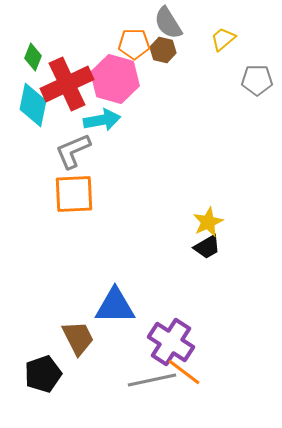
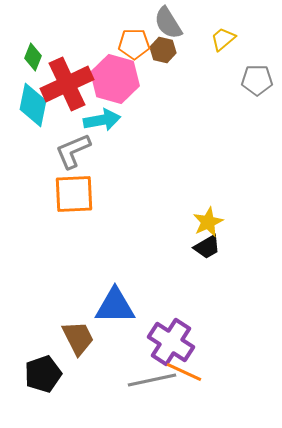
orange line: rotated 12 degrees counterclockwise
